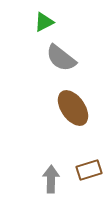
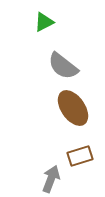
gray semicircle: moved 2 px right, 8 px down
brown rectangle: moved 9 px left, 14 px up
gray arrow: rotated 20 degrees clockwise
